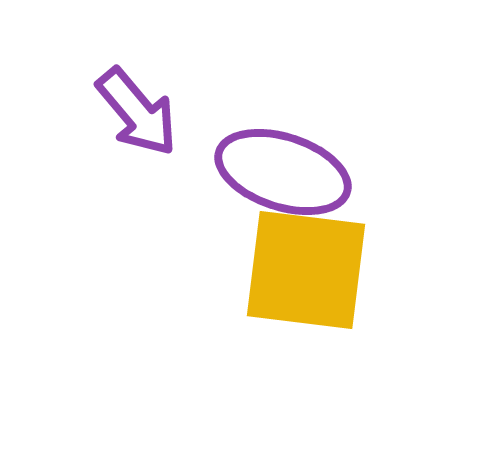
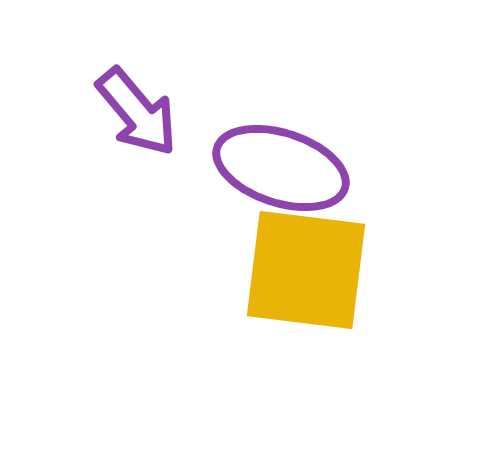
purple ellipse: moved 2 px left, 4 px up
